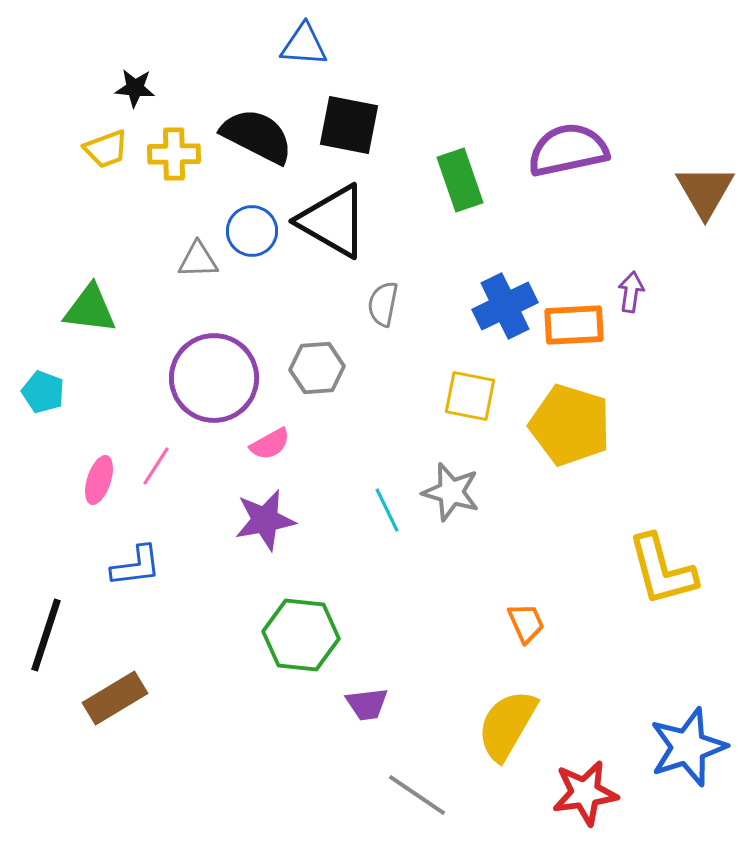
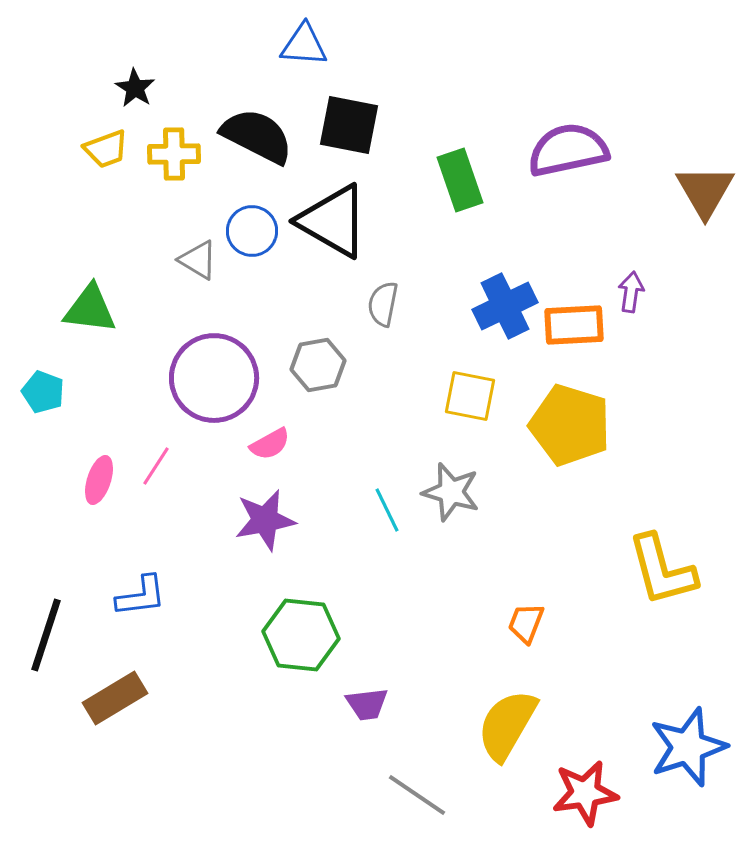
black star: rotated 27 degrees clockwise
gray triangle: rotated 33 degrees clockwise
gray hexagon: moved 1 px right, 3 px up; rotated 6 degrees counterclockwise
blue L-shape: moved 5 px right, 30 px down
orange trapezoid: rotated 135 degrees counterclockwise
